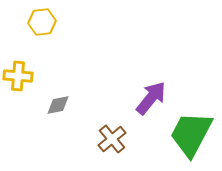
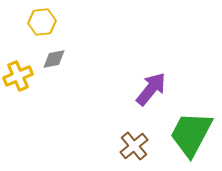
yellow cross: rotated 28 degrees counterclockwise
purple arrow: moved 9 px up
gray diamond: moved 4 px left, 46 px up
brown cross: moved 22 px right, 7 px down
